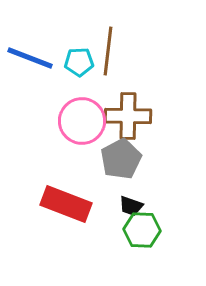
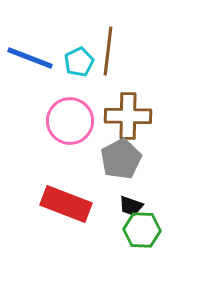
cyan pentagon: rotated 24 degrees counterclockwise
pink circle: moved 12 px left
